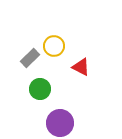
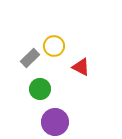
purple circle: moved 5 px left, 1 px up
